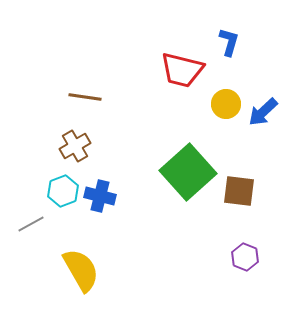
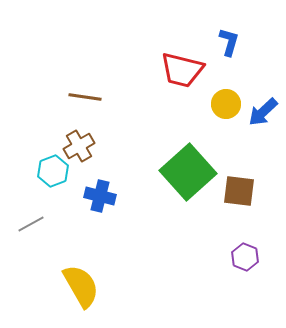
brown cross: moved 4 px right
cyan hexagon: moved 10 px left, 20 px up
yellow semicircle: moved 16 px down
